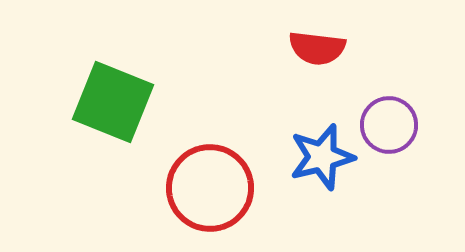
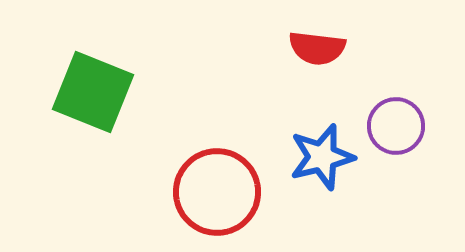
green square: moved 20 px left, 10 px up
purple circle: moved 7 px right, 1 px down
red circle: moved 7 px right, 4 px down
